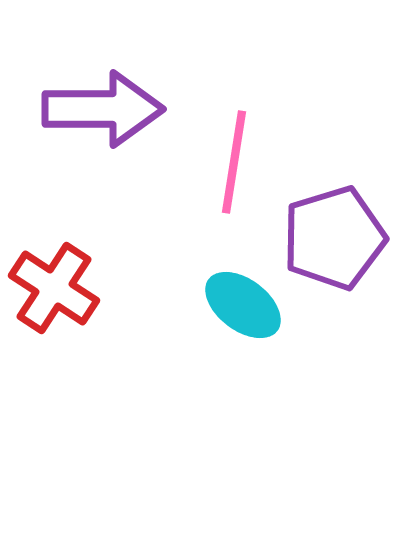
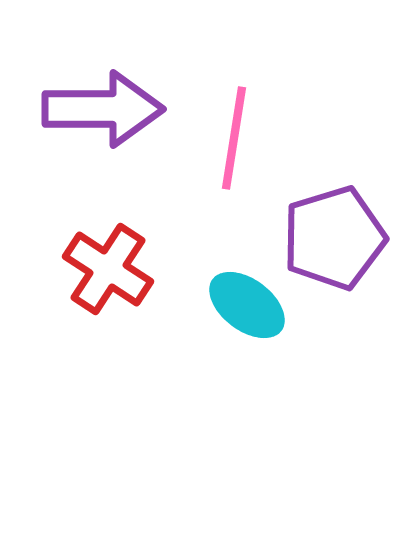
pink line: moved 24 px up
red cross: moved 54 px right, 19 px up
cyan ellipse: moved 4 px right
